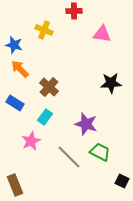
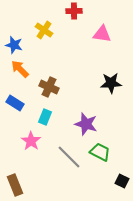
yellow cross: rotated 12 degrees clockwise
brown cross: rotated 18 degrees counterclockwise
cyan rectangle: rotated 14 degrees counterclockwise
pink star: rotated 12 degrees counterclockwise
